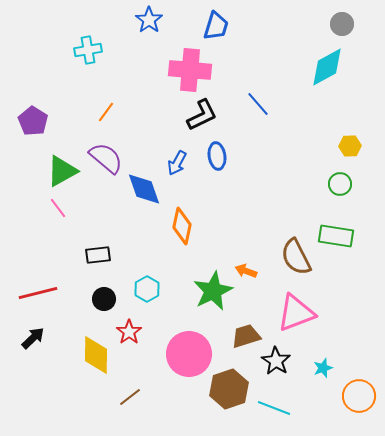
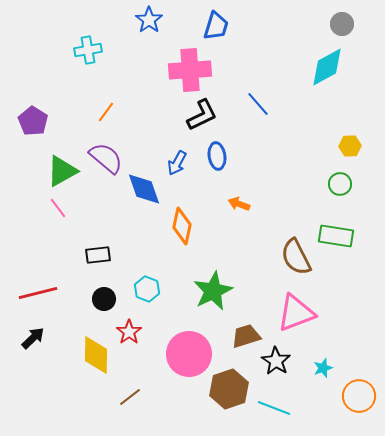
pink cross: rotated 9 degrees counterclockwise
orange arrow: moved 7 px left, 67 px up
cyan hexagon: rotated 10 degrees counterclockwise
